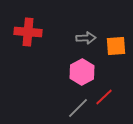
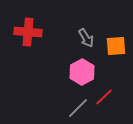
gray arrow: rotated 60 degrees clockwise
